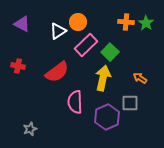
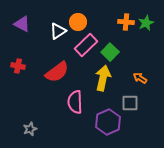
green star: rotated 14 degrees clockwise
purple hexagon: moved 1 px right, 5 px down
